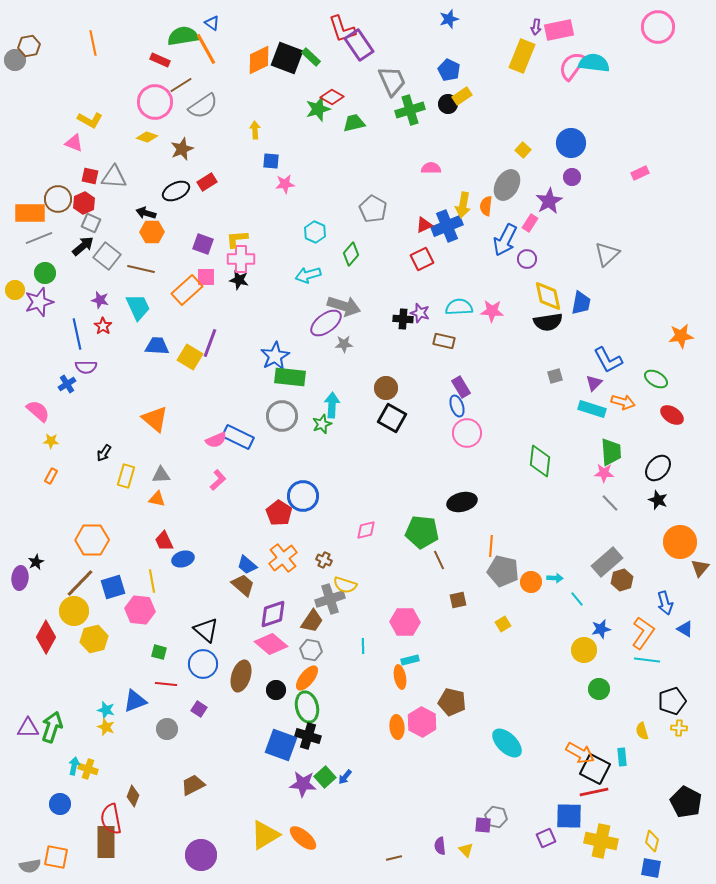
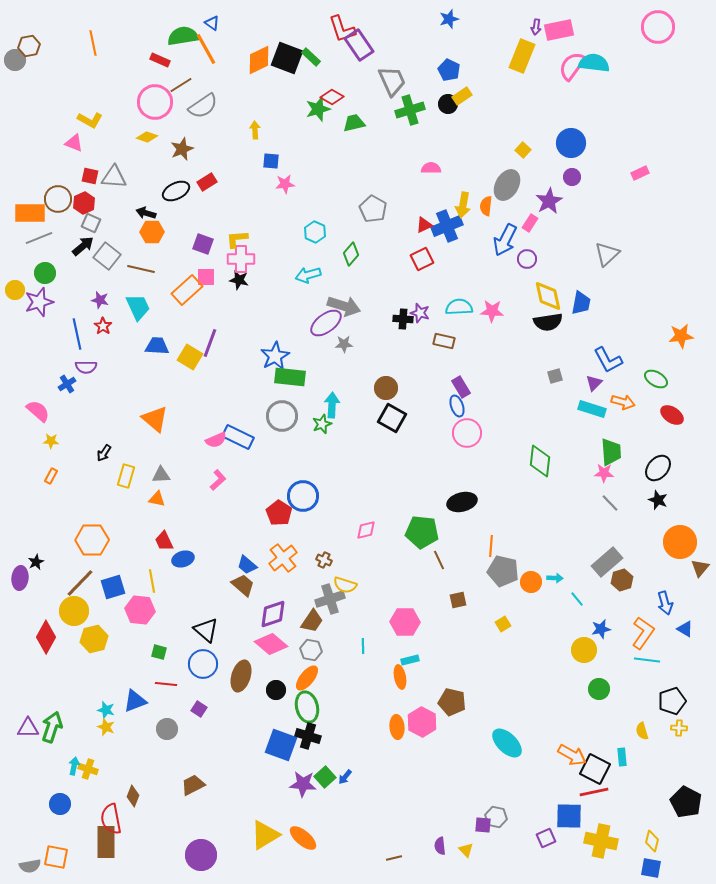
orange arrow at (580, 753): moved 8 px left, 2 px down
